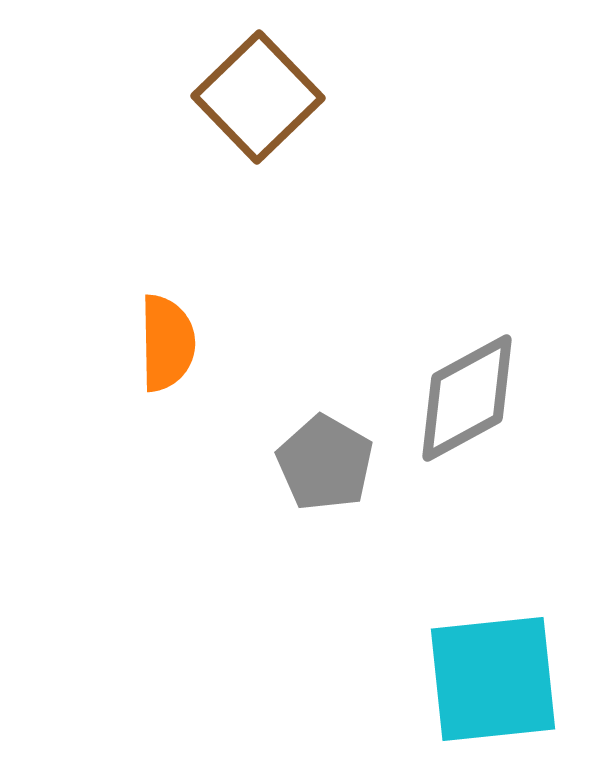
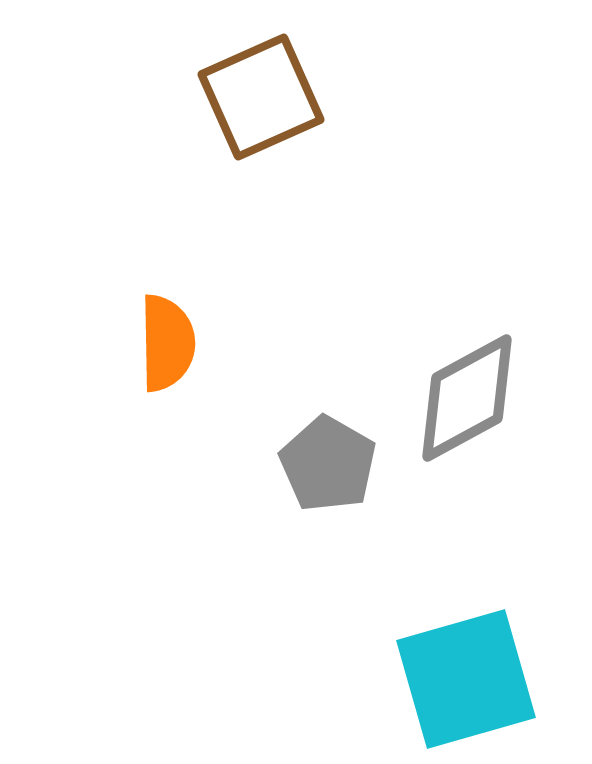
brown square: moved 3 px right; rotated 20 degrees clockwise
gray pentagon: moved 3 px right, 1 px down
cyan square: moved 27 px left; rotated 10 degrees counterclockwise
